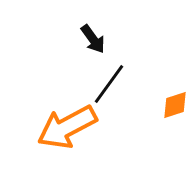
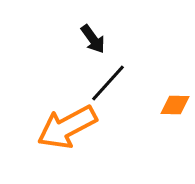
black line: moved 1 px left, 1 px up; rotated 6 degrees clockwise
orange diamond: rotated 20 degrees clockwise
